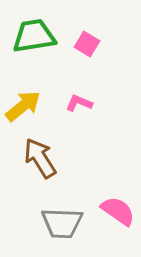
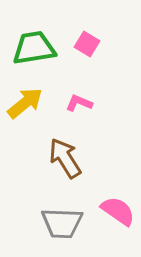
green trapezoid: moved 12 px down
yellow arrow: moved 2 px right, 3 px up
brown arrow: moved 25 px right
